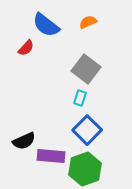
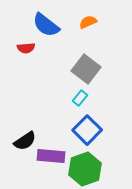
red semicircle: rotated 42 degrees clockwise
cyan rectangle: rotated 21 degrees clockwise
black semicircle: moved 1 px right; rotated 10 degrees counterclockwise
